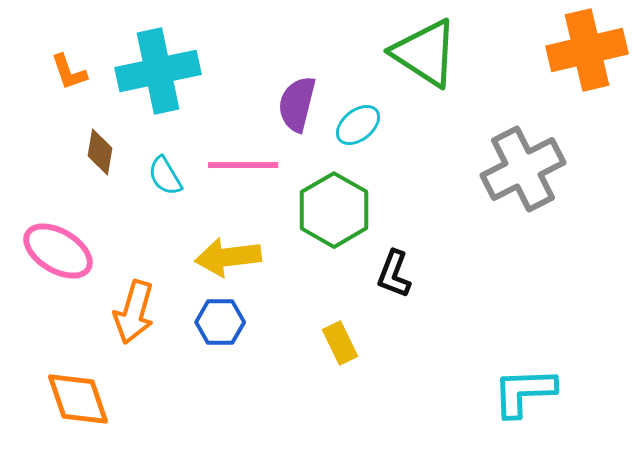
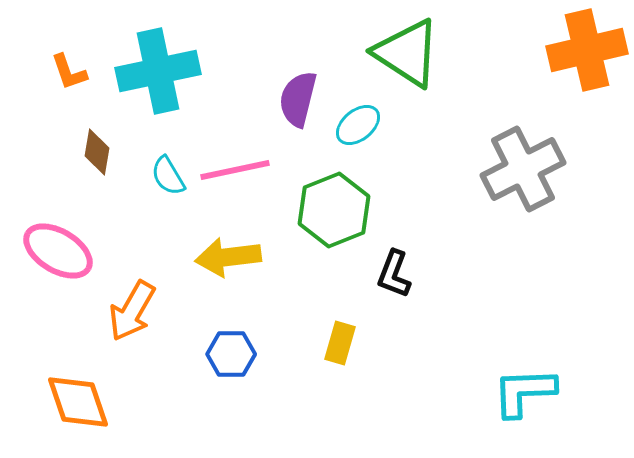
green triangle: moved 18 px left
purple semicircle: moved 1 px right, 5 px up
brown diamond: moved 3 px left
pink line: moved 8 px left, 5 px down; rotated 12 degrees counterclockwise
cyan semicircle: moved 3 px right
green hexagon: rotated 8 degrees clockwise
orange arrow: moved 2 px left, 1 px up; rotated 14 degrees clockwise
blue hexagon: moved 11 px right, 32 px down
yellow rectangle: rotated 42 degrees clockwise
orange diamond: moved 3 px down
